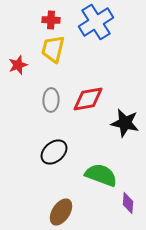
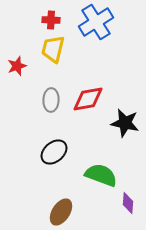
red star: moved 1 px left, 1 px down
